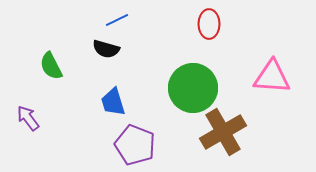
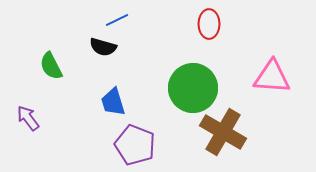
black semicircle: moved 3 px left, 2 px up
brown cross: rotated 30 degrees counterclockwise
